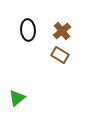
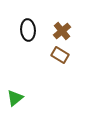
green triangle: moved 2 px left
